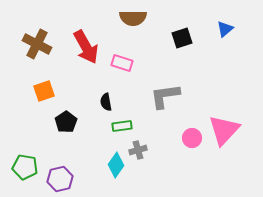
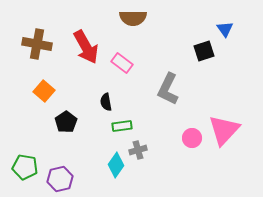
blue triangle: rotated 24 degrees counterclockwise
black square: moved 22 px right, 13 px down
brown cross: rotated 16 degrees counterclockwise
pink rectangle: rotated 20 degrees clockwise
orange square: rotated 30 degrees counterclockwise
gray L-shape: moved 3 px right, 7 px up; rotated 56 degrees counterclockwise
